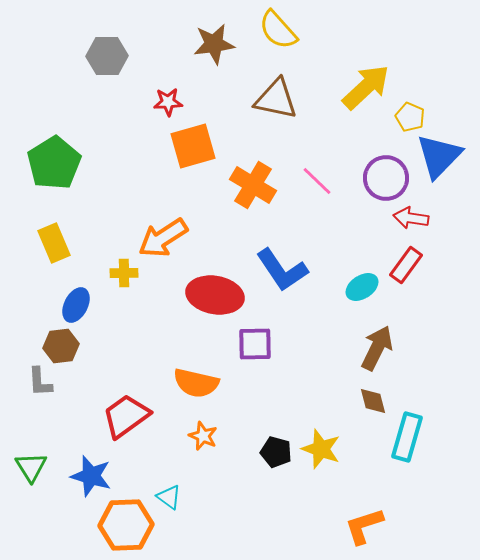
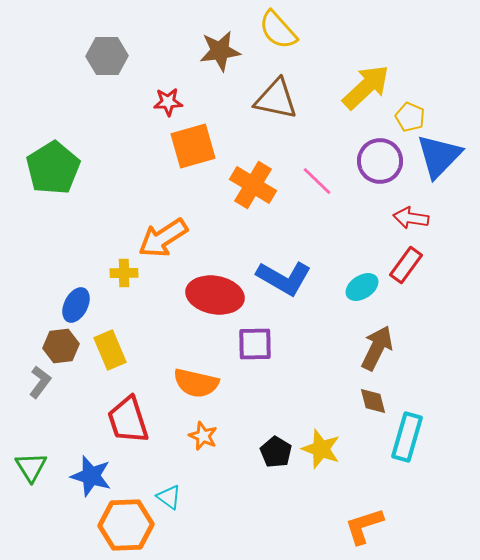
brown star: moved 6 px right, 7 px down
green pentagon: moved 1 px left, 5 px down
purple circle: moved 6 px left, 17 px up
yellow rectangle: moved 56 px right, 107 px down
blue L-shape: moved 2 px right, 8 px down; rotated 26 degrees counterclockwise
gray L-shape: rotated 140 degrees counterclockwise
red trapezoid: moved 2 px right, 4 px down; rotated 72 degrees counterclockwise
black pentagon: rotated 16 degrees clockwise
